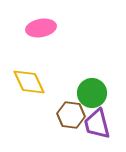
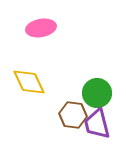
green circle: moved 5 px right
brown hexagon: moved 2 px right
